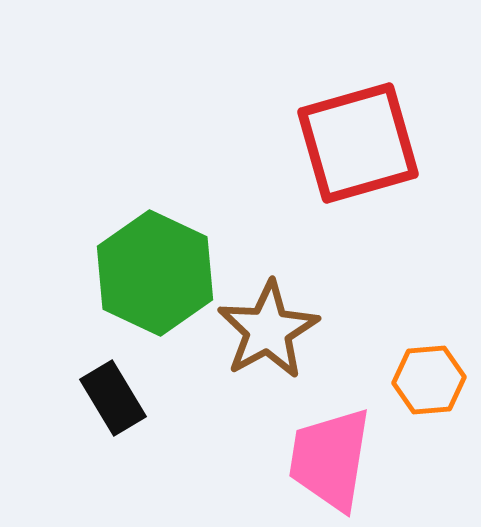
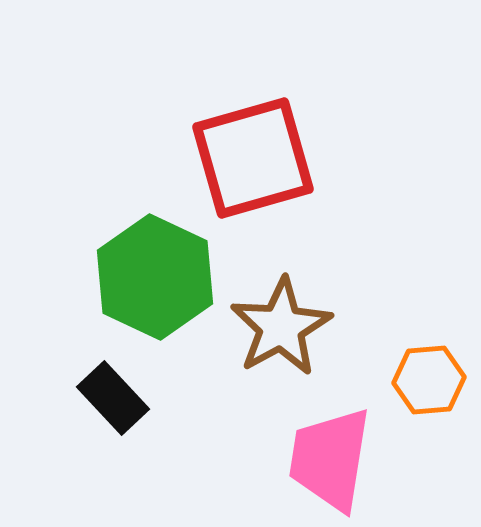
red square: moved 105 px left, 15 px down
green hexagon: moved 4 px down
brown star: moved 13 px right, 3 px up
black rectangle: rotated 12 degrees counterclockwise
